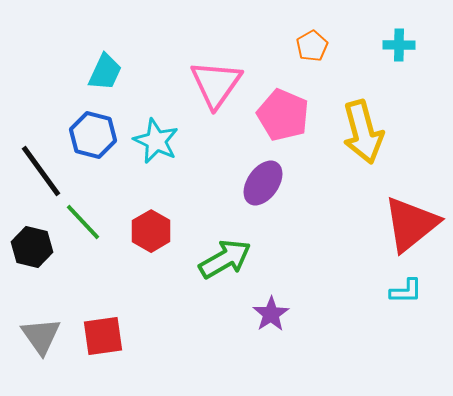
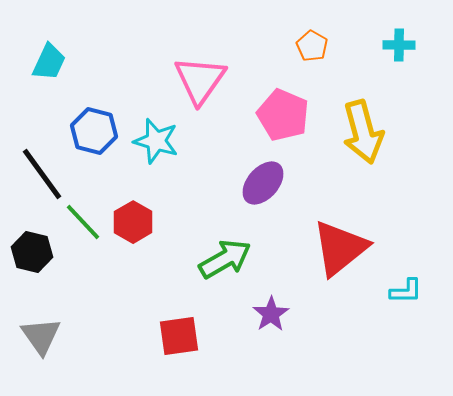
orange pentagon: rotated 12 degrees counterclockwise
cyan trapezoid: moved 56 px left, 10 px up
pink triangle: moved 16 px left, 4 px up
blue hexagon: moved 1 px right, 4 px up
cyan star: rotated 9 degrees counterclockwise
black line: moved 1 px right, 3 px down
purple ellipse: rotated 6 degrees clockwise
red triangle: moved 71 px left, 24 px down
red hexagon: moved 18 px left, 9 px up
black hexagon: moved 5 px down
red square: moved 76 px right
